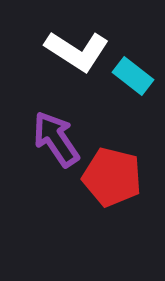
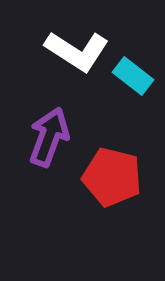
purple arrow: moved 7 px left, 2 px up; rotated 54 degrees clockwise
